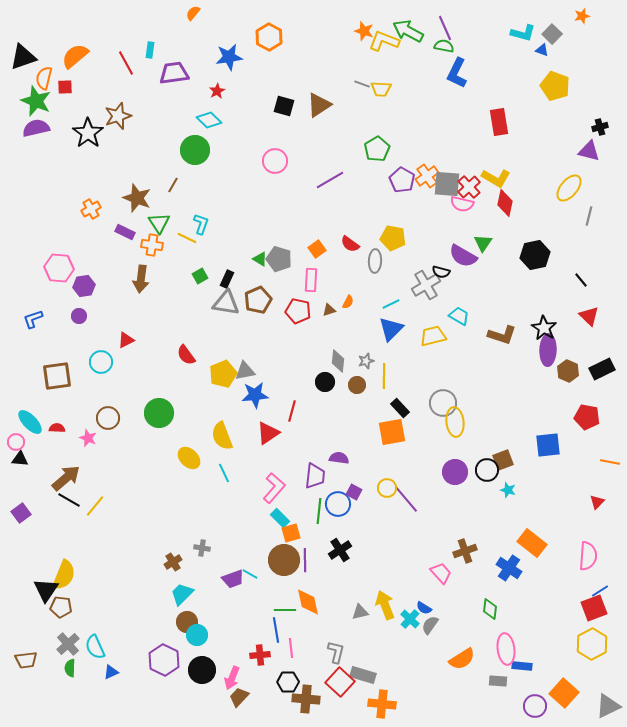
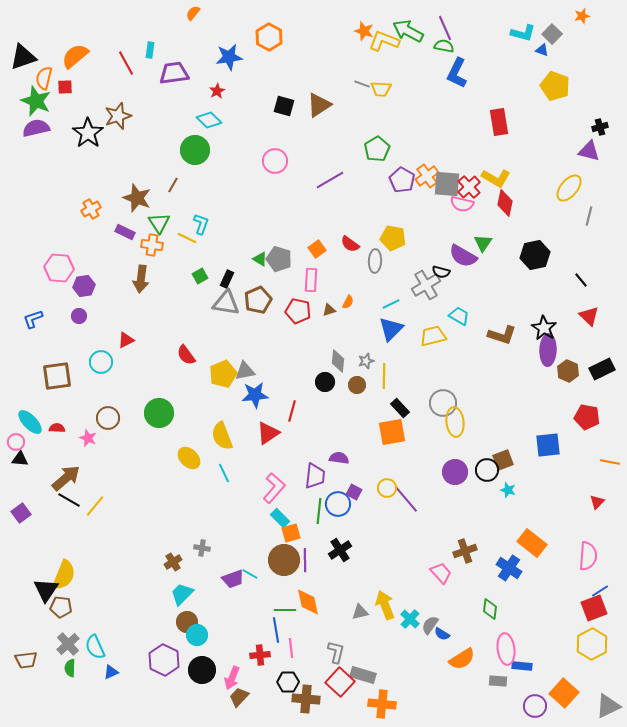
blue semicircle at (424, 608): moved 18 px right, 26 px down
